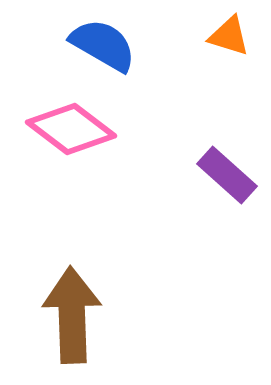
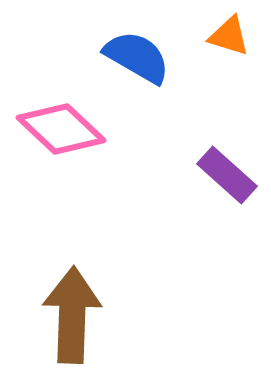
blue semicircle: moved 34 px right, 12 px down
pink diamond: moved 10 px left; rotated 6 degrees clockwise
brown arrow: rotated 4 degrees clockwise
